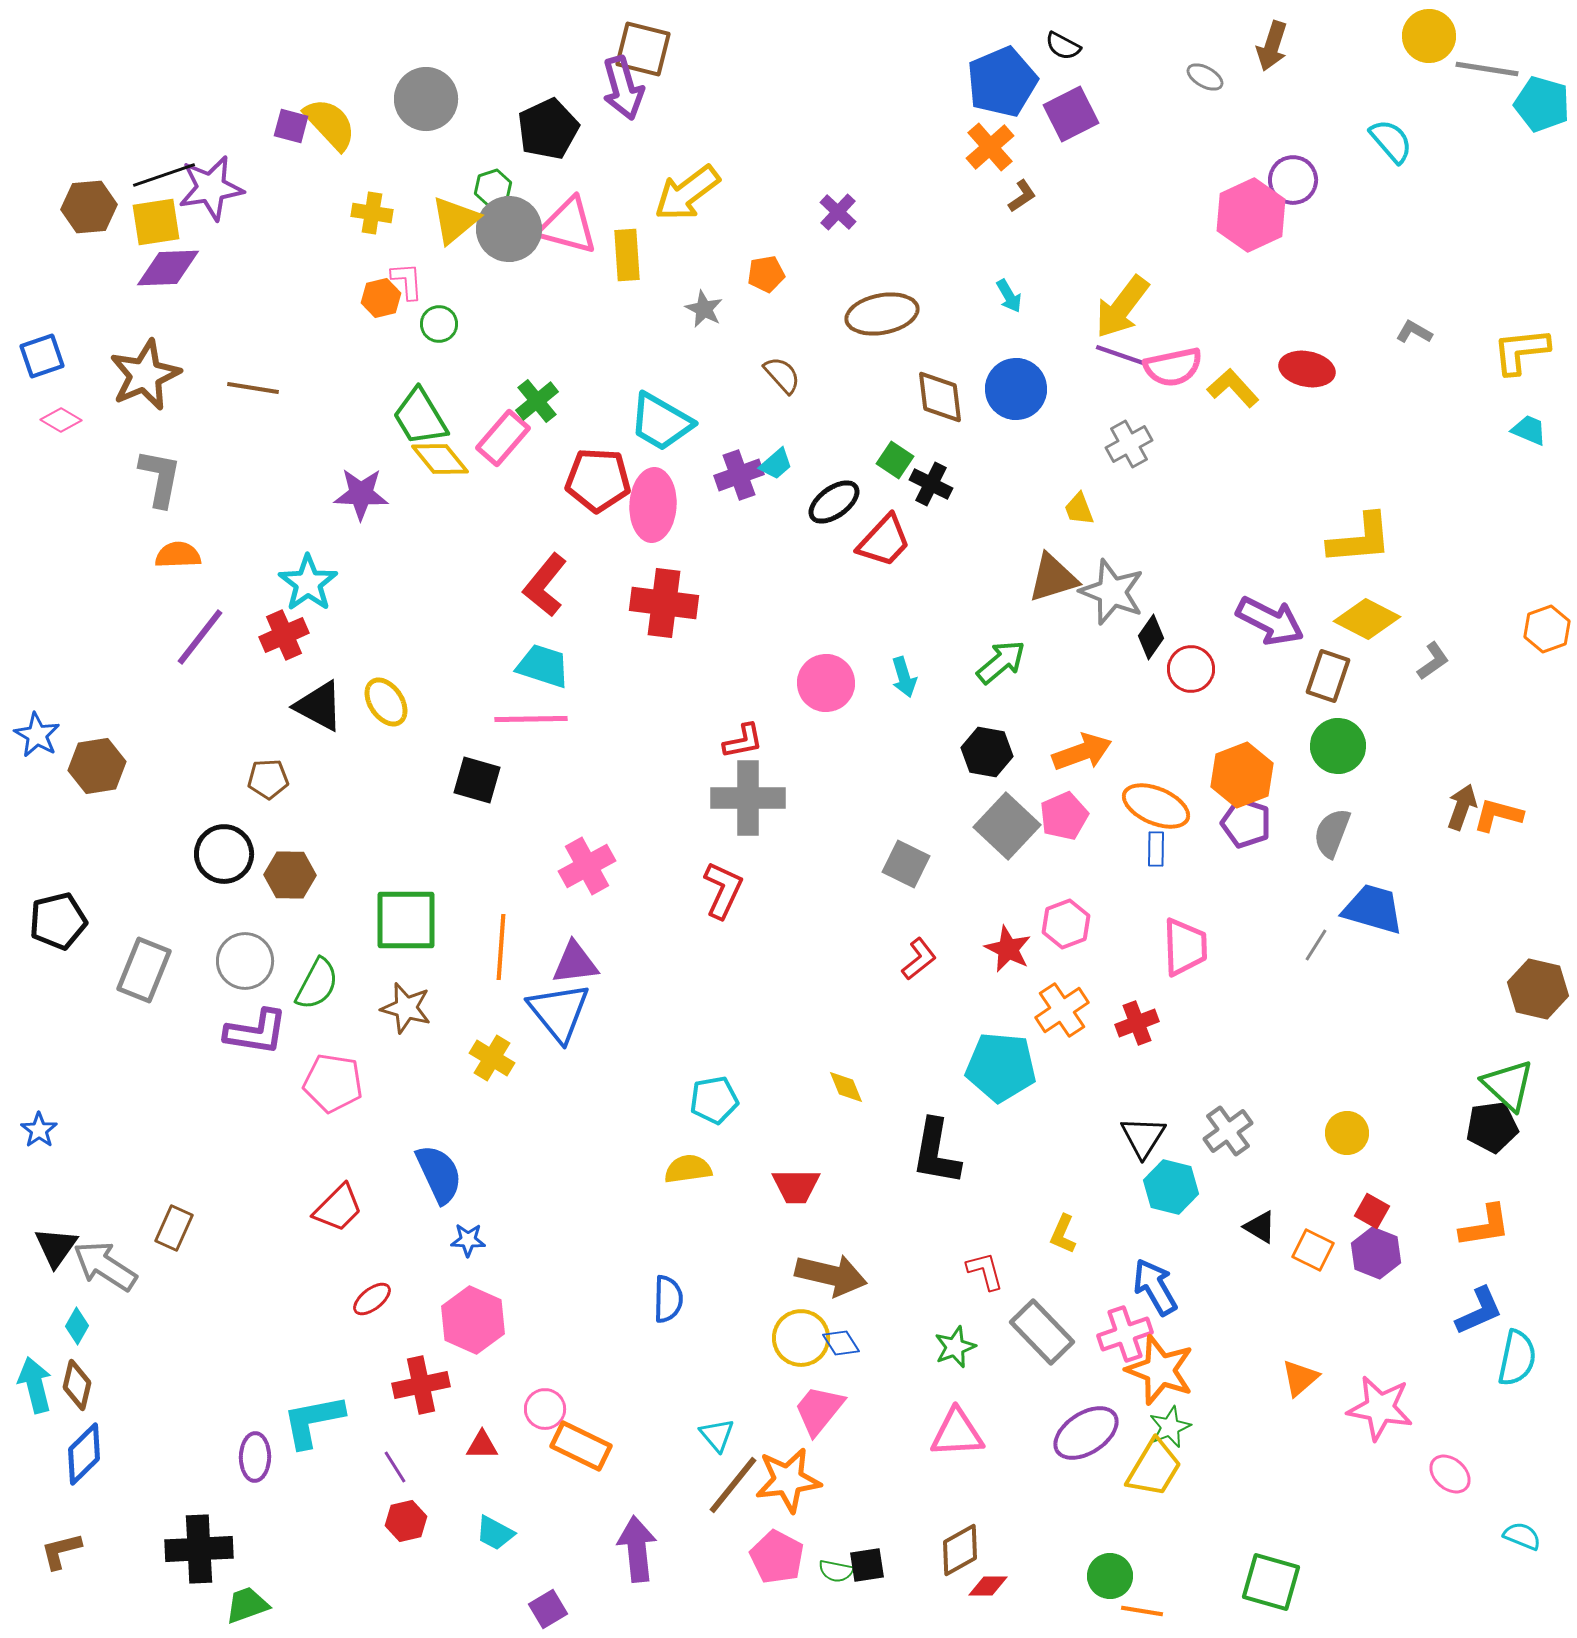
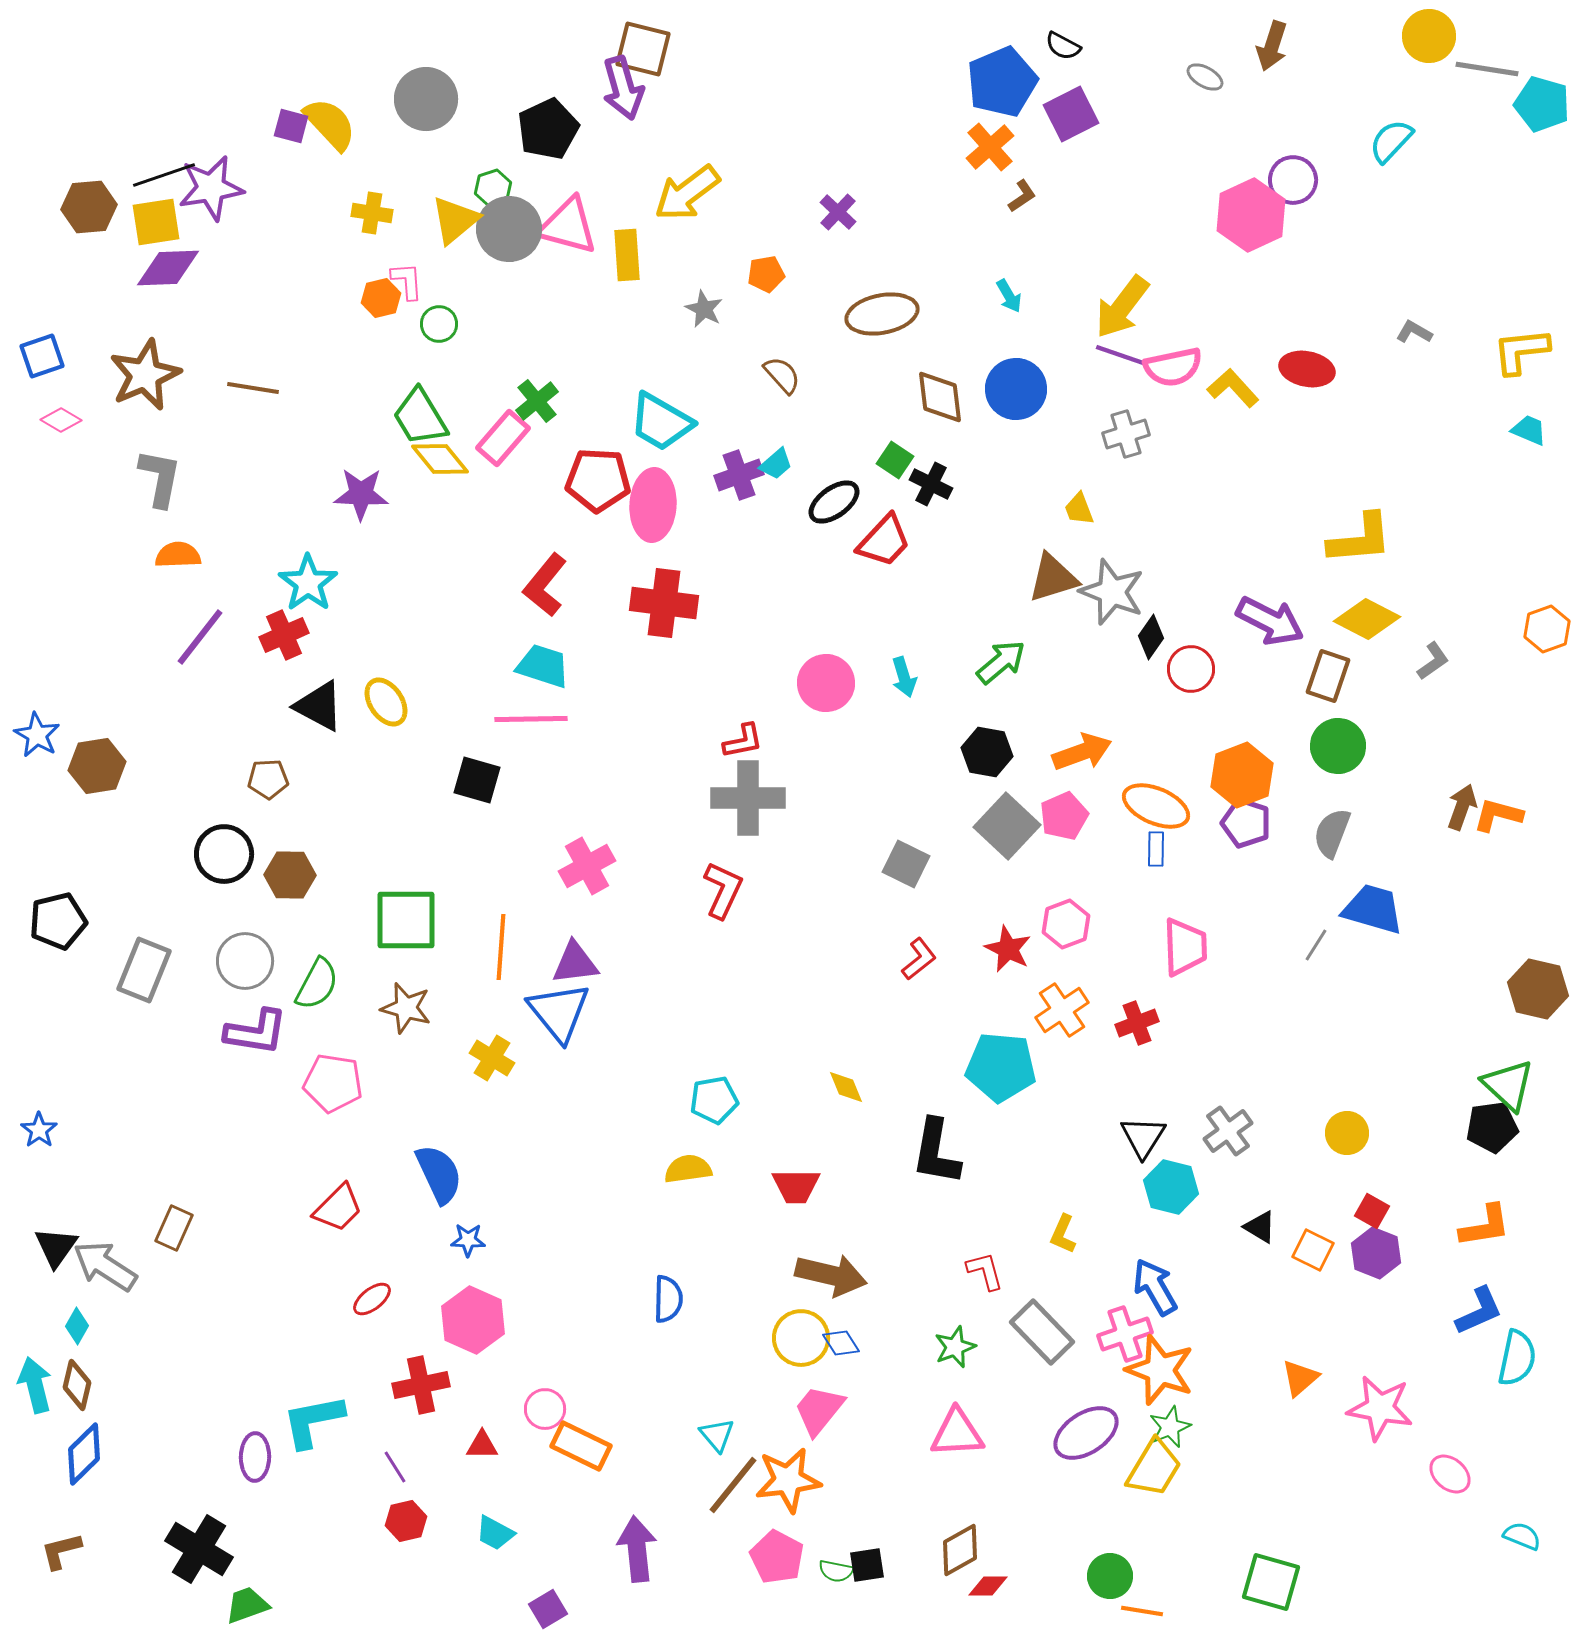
cyan semicircle at (1391, 141): rotated 96 degrees counterclockwise
gray cross at (1129, 444): moved 3 px left, 10 px up; rotated 12 degrees clockwise
black cross at (199, 1549): rotated 34 degrees clockwise
